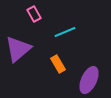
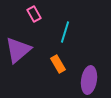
cyan line: rotated 50 degrees counterclockwise
purple triangle: moved 1 px down
purple ellipse: rotated 16 degrees counterclockwise
